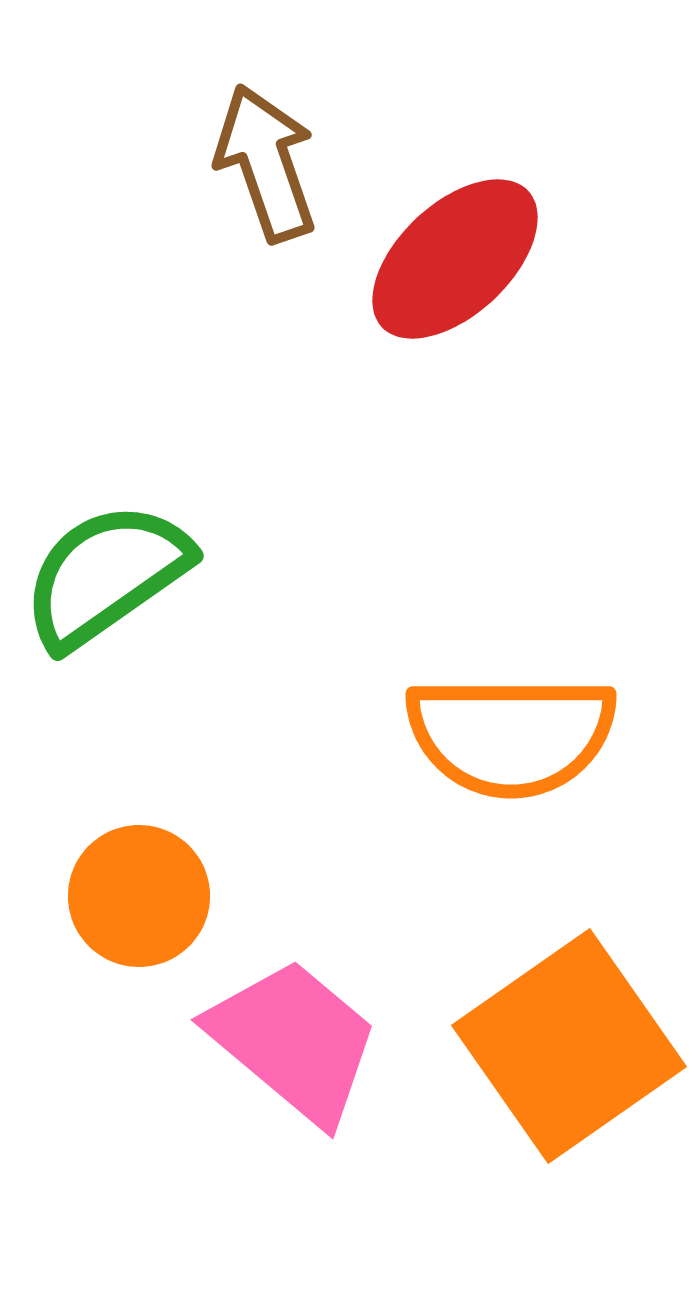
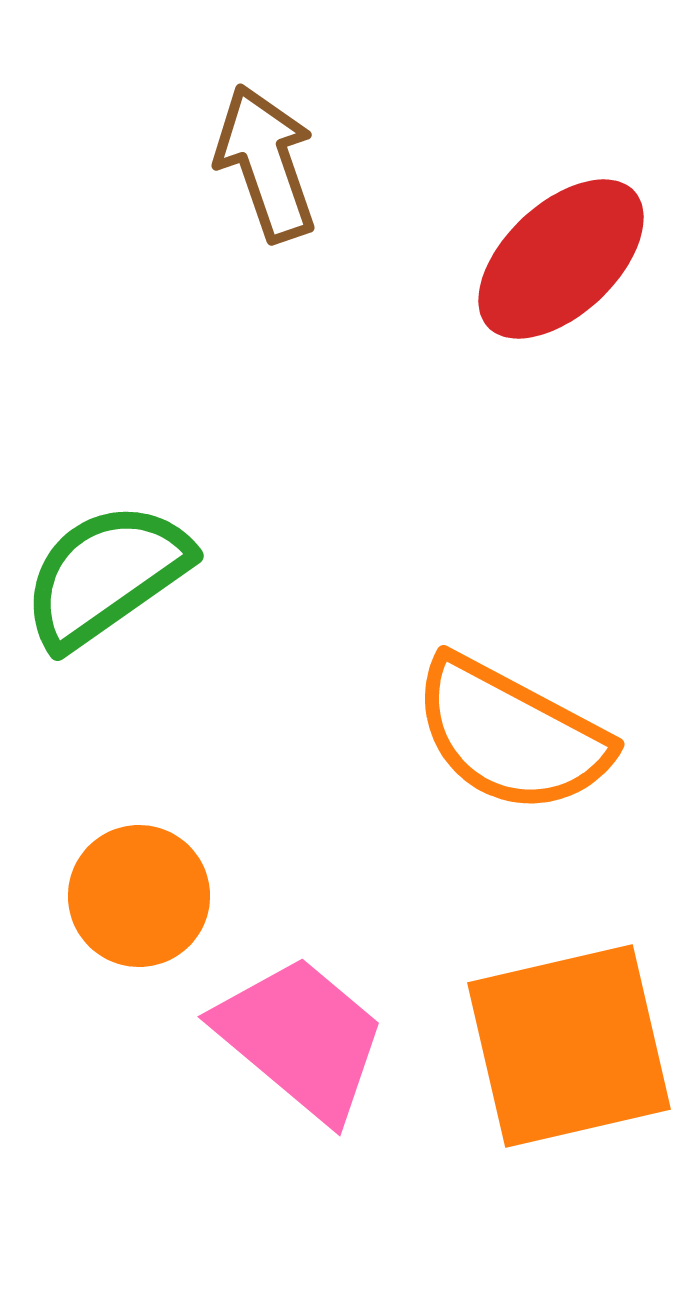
red ellipse: moved 106 px right
orange semicircle: rotated 28 degrees clockwise
pink trapezoid: moved 7 px right, 3 px up
orange square: rotated 22 degrees clockwise
